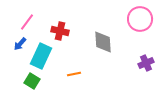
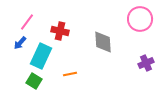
blue arrow: moved 1 px up
orange line: moved 4 px left
green square: moved 2 px right
